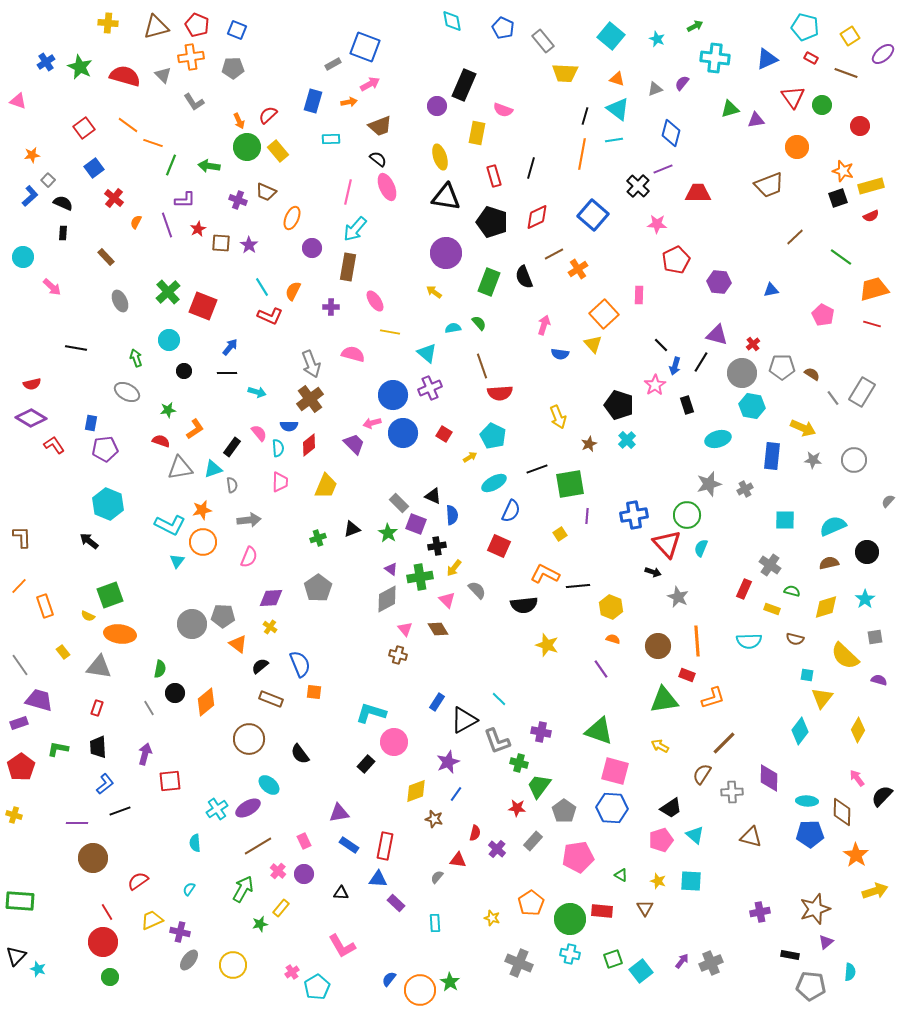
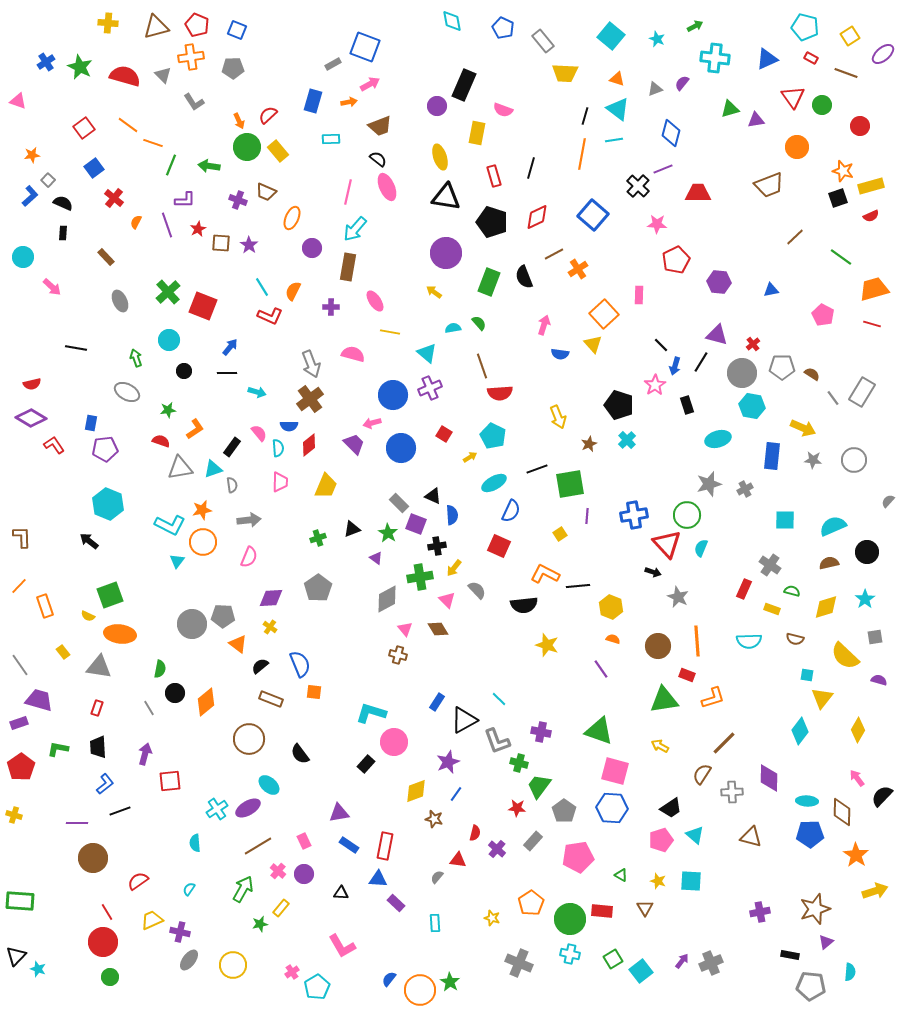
blue circle at (403, 433): moved 2 px left, 15 px down
purple triangle at (391, 569): moved 15 px left, 11 px up
green square at (613, 959): rotated 12 degrees counterclockwise
